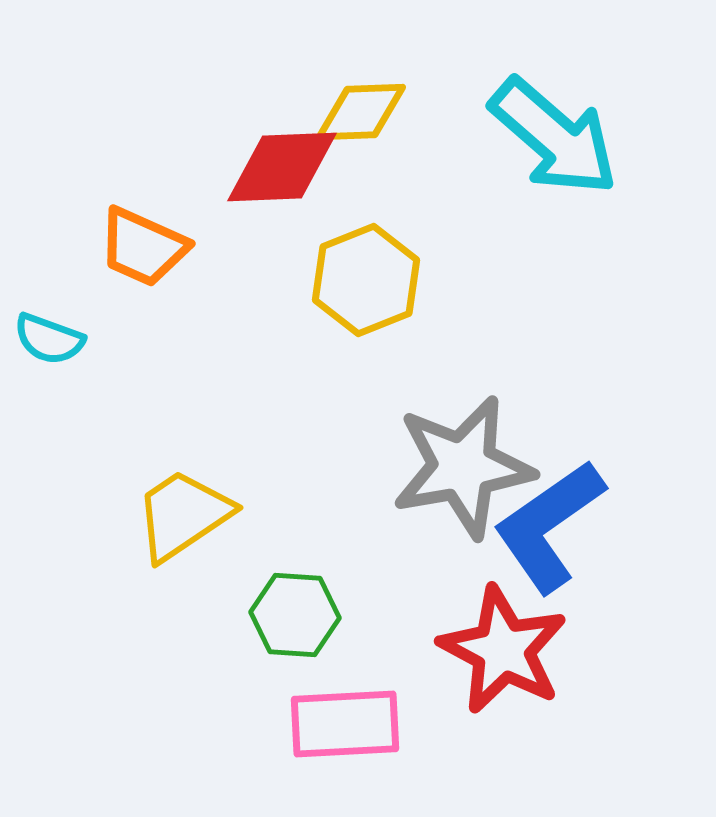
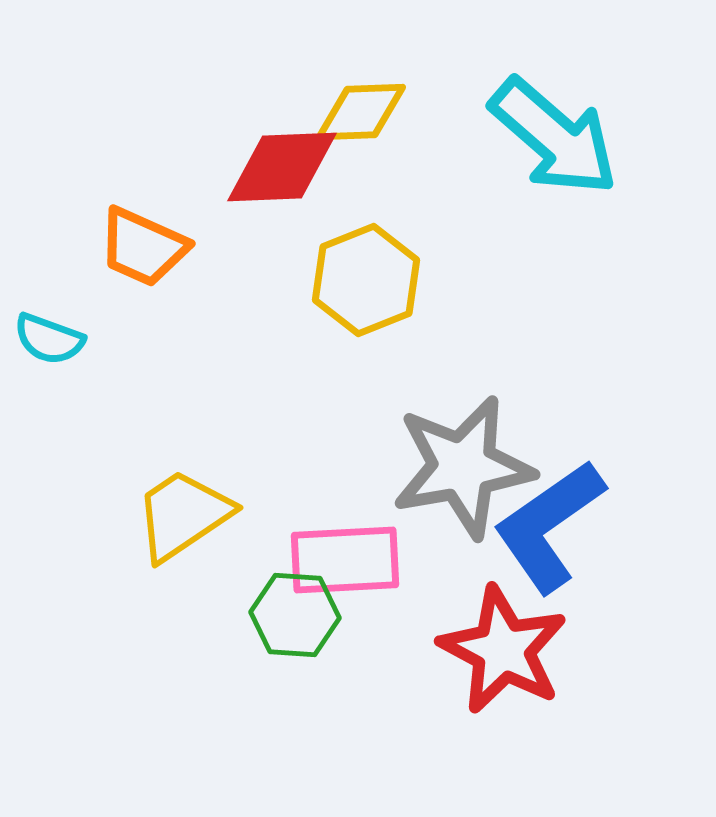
pink rectangle: moved 164 px up
